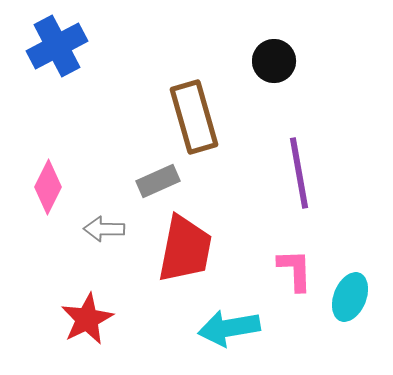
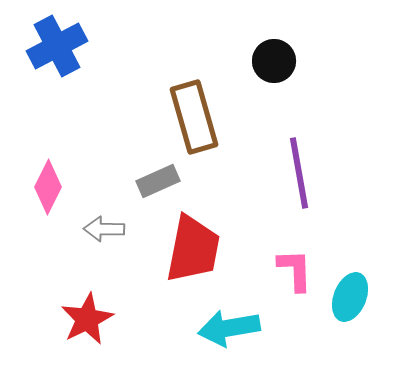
red trapezoid: moved 8 px right
